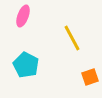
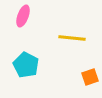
yellow line: rotated 56 degrees counterclockwise
